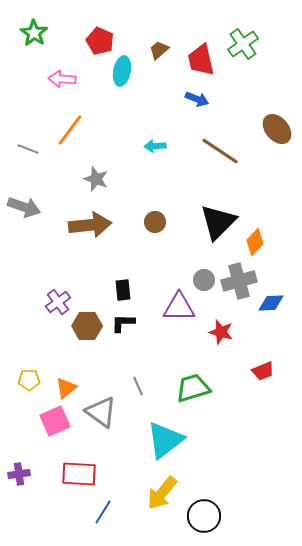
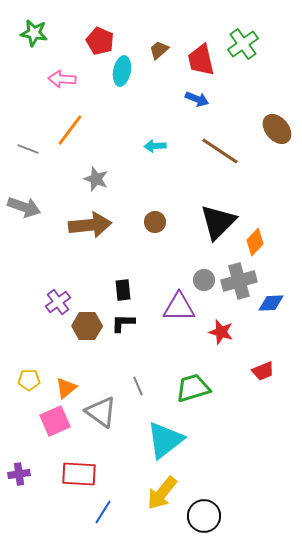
green star at (34, 33): rotated 24 degrees counterclockwise
